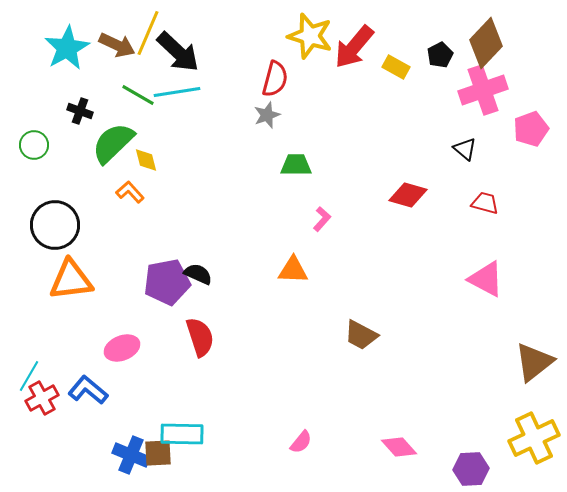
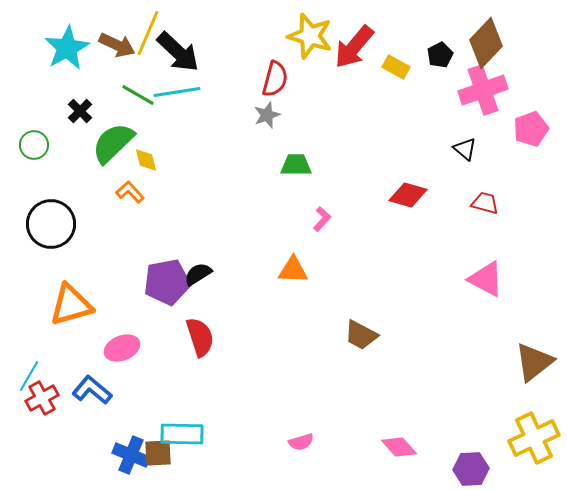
black cross at (80, 111): rotated 25 degrees clockwise
black circle at (55, 225): moved 4 px left, 1 px up
black semicircle at (198, 274): rotated 56 degrees counterclockwise
orange triangle at (71, 280): moved 25 px down; rotated 9 degrees counterclockwise
blue L-shape at (88, 390): moved 4 px right
pink semicircle at (301, 442): rotated 35 degrees clockwise
